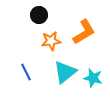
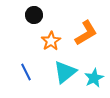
black circle: moved 5 px left
orange L-shape: moved 2 px right, 1 px down
orange star: rotated 24 degrees counterclockwise
cyan star: moved 1 px right; rotated 30 degrees clockwise
